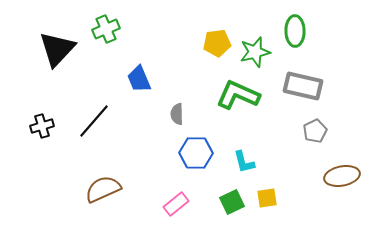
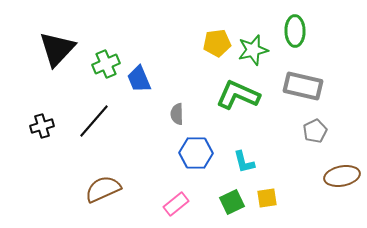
green cross: moved 35 px down
green star: moved 2 px left, 2 px up
